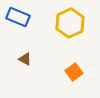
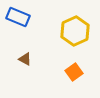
yellow hexagon: moved 5 px right, 8 px down
